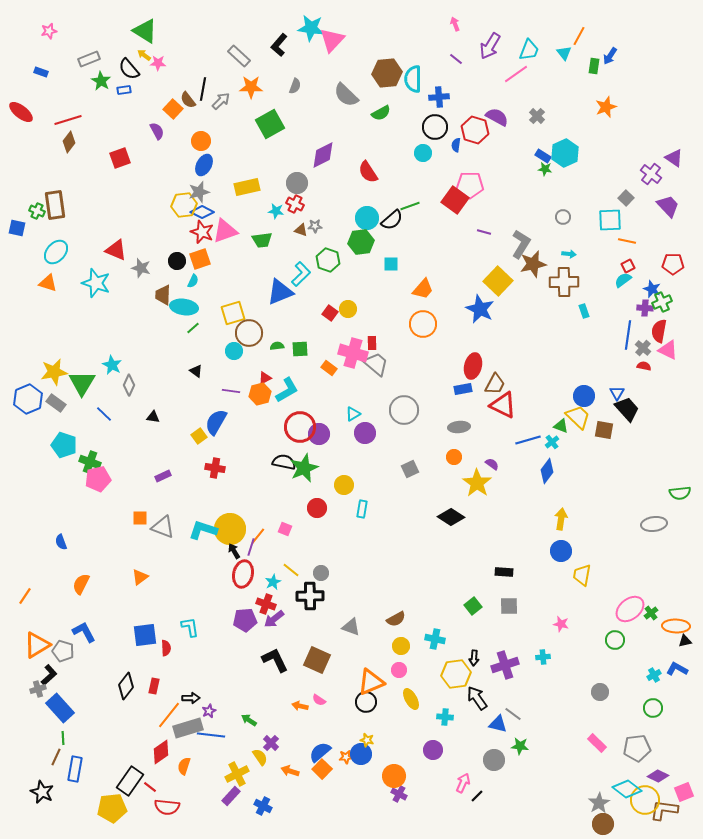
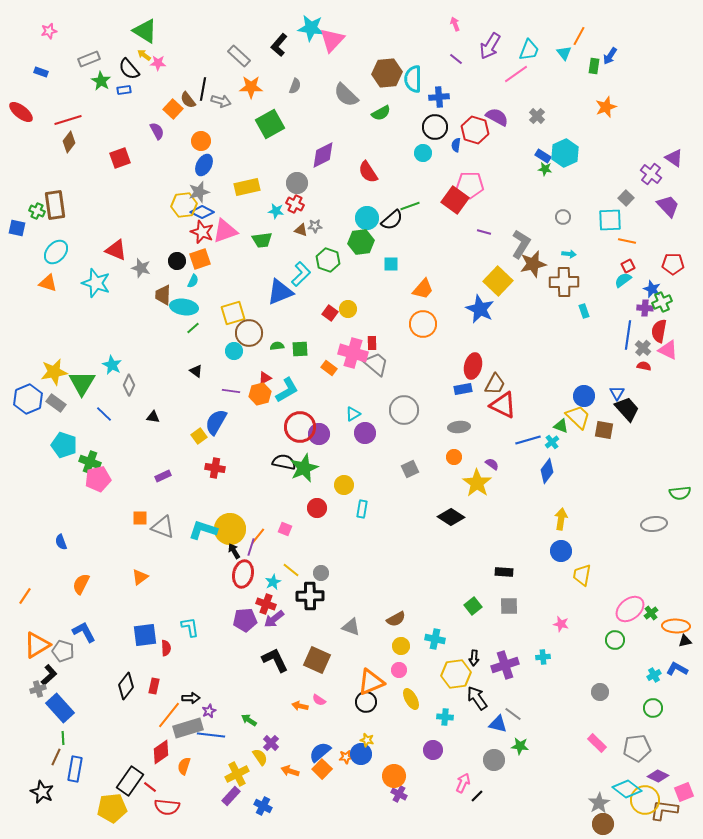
gray arrow at (221, 101): rotated 60 degrees clockwise
